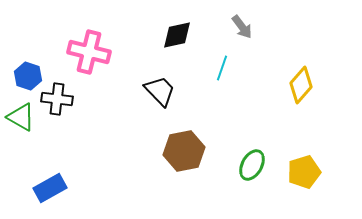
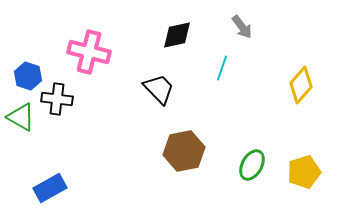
black trapezoid: moved 1 px left, 2 px up
